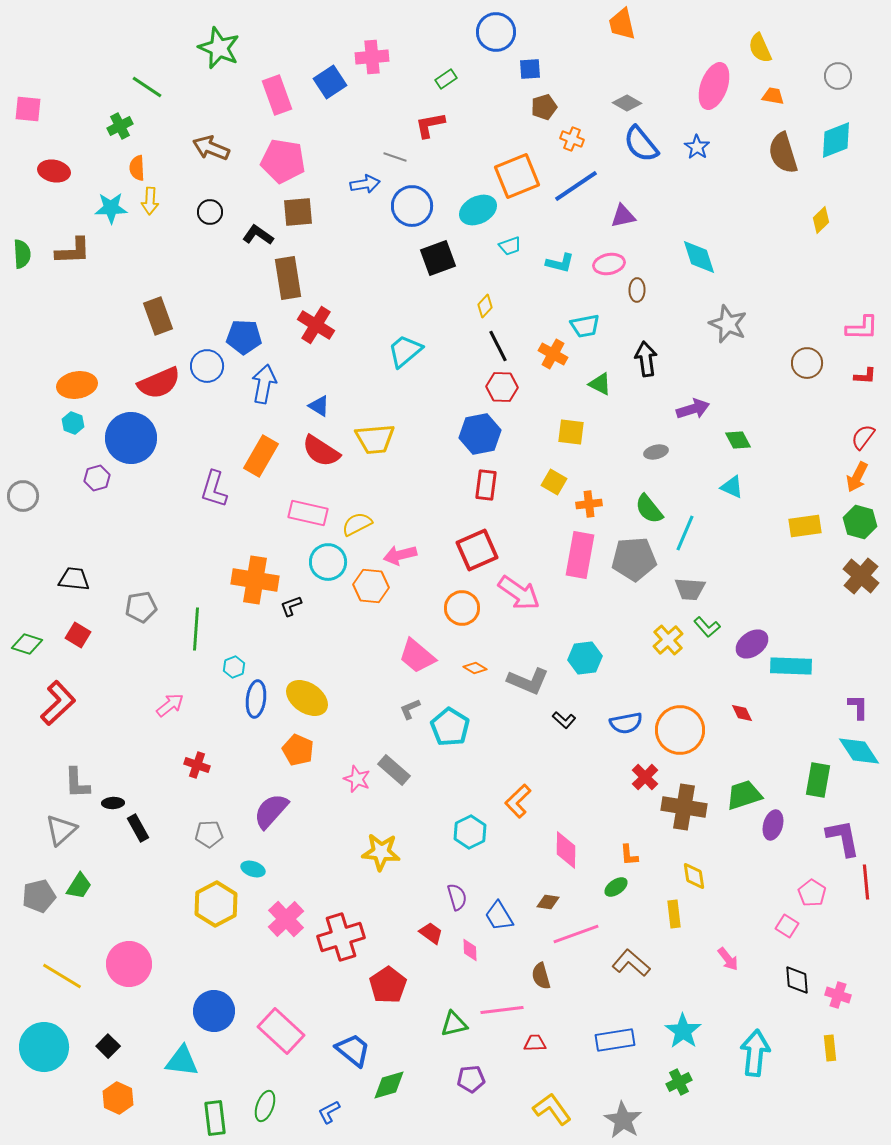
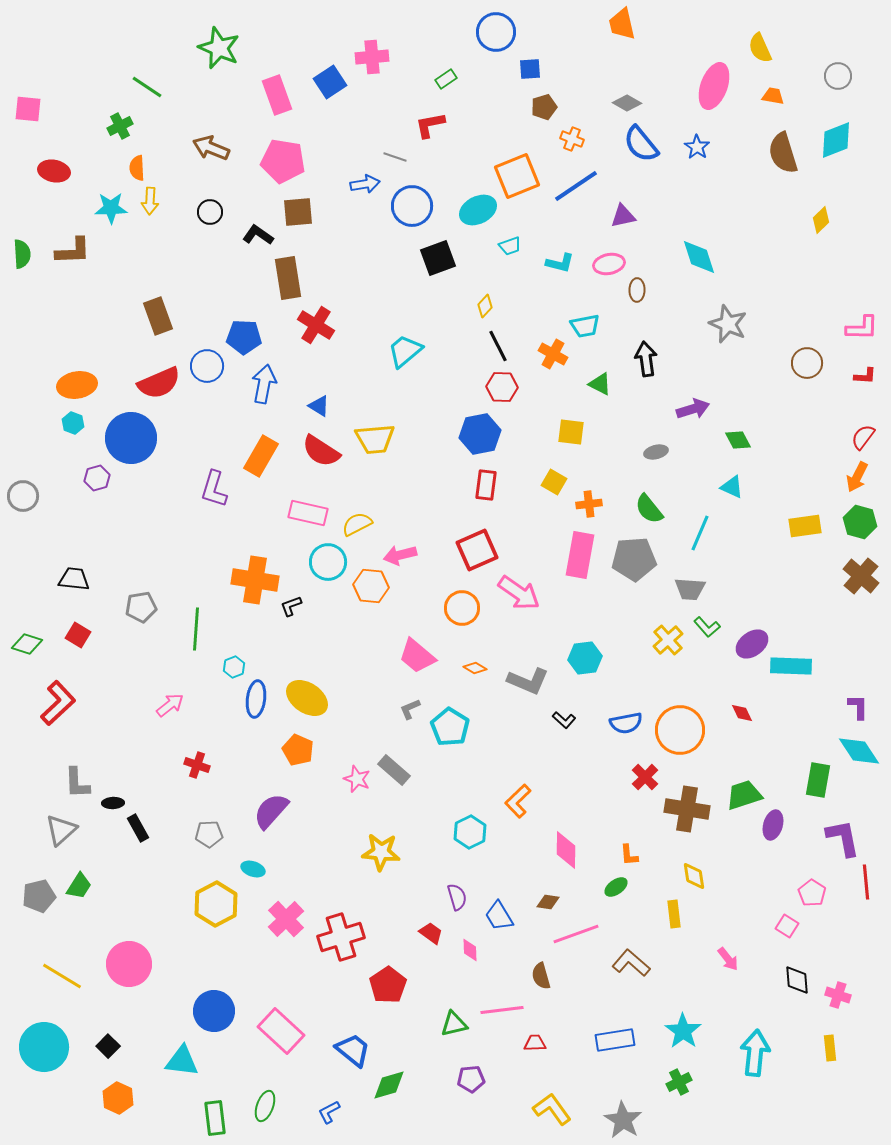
cyan line at (685, 533): moved 15 px right
brown cross at (684, 807): moved 3 px right, 2 px down
